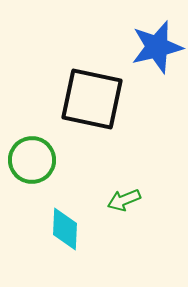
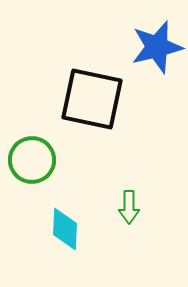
green arrow: moved 5 px right, 7 px down; rotated 68 degrees counterclockwise
